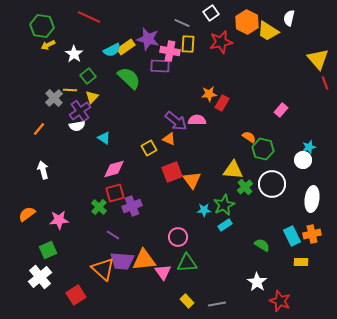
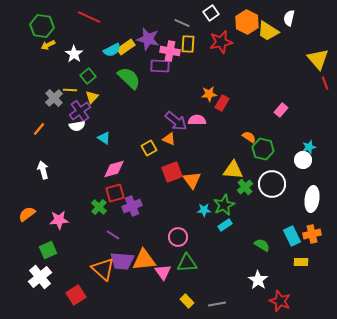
white star at (257, 282): moved 1 px right, 2 px up
